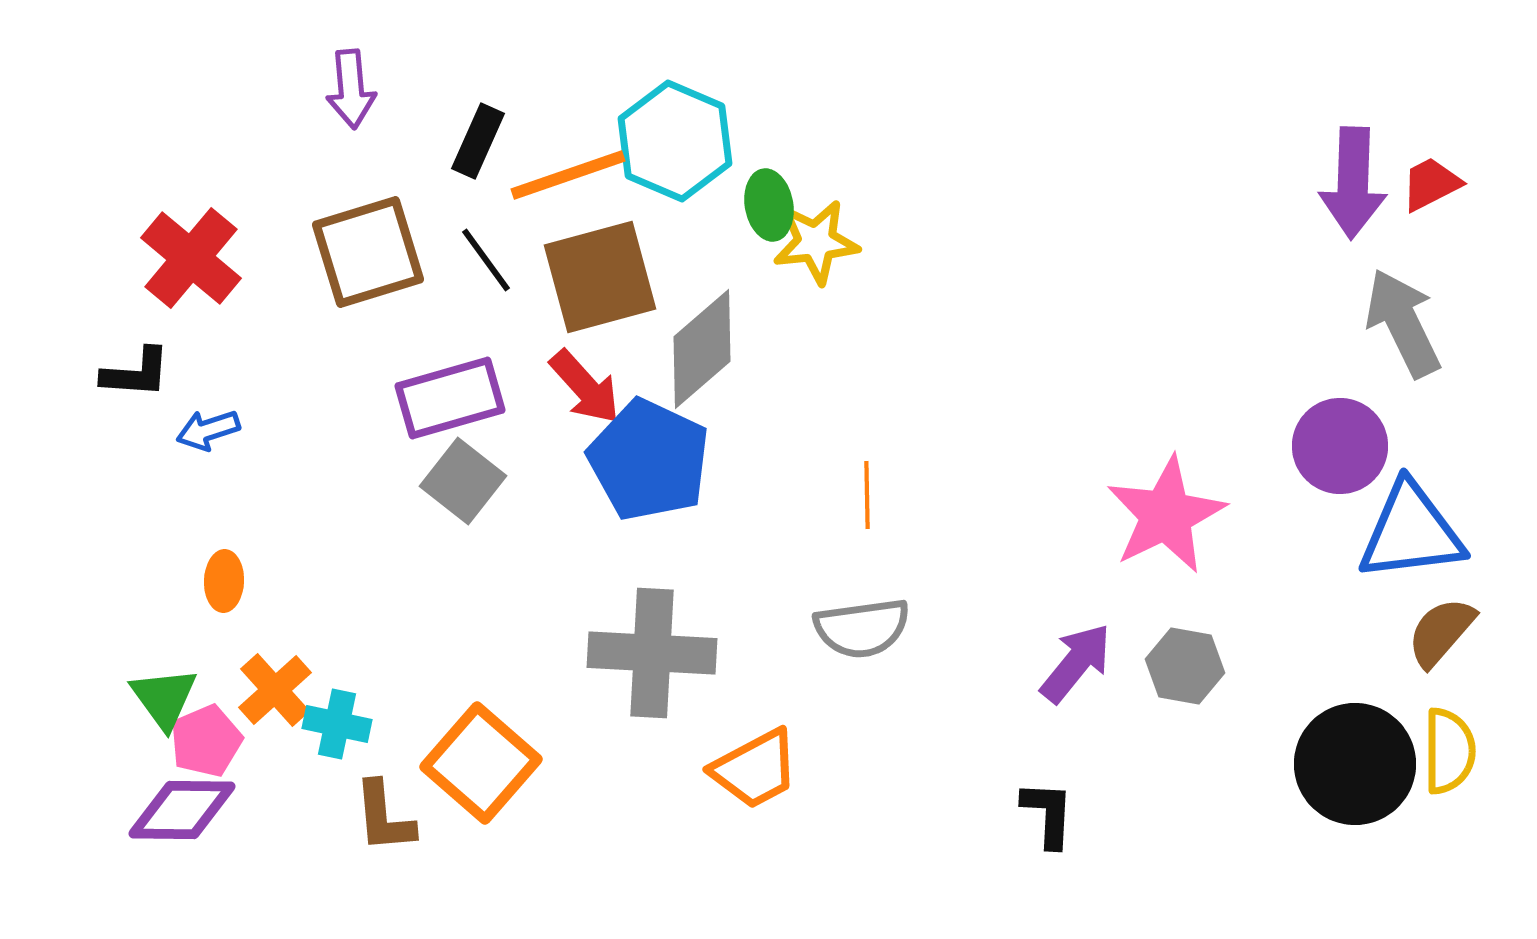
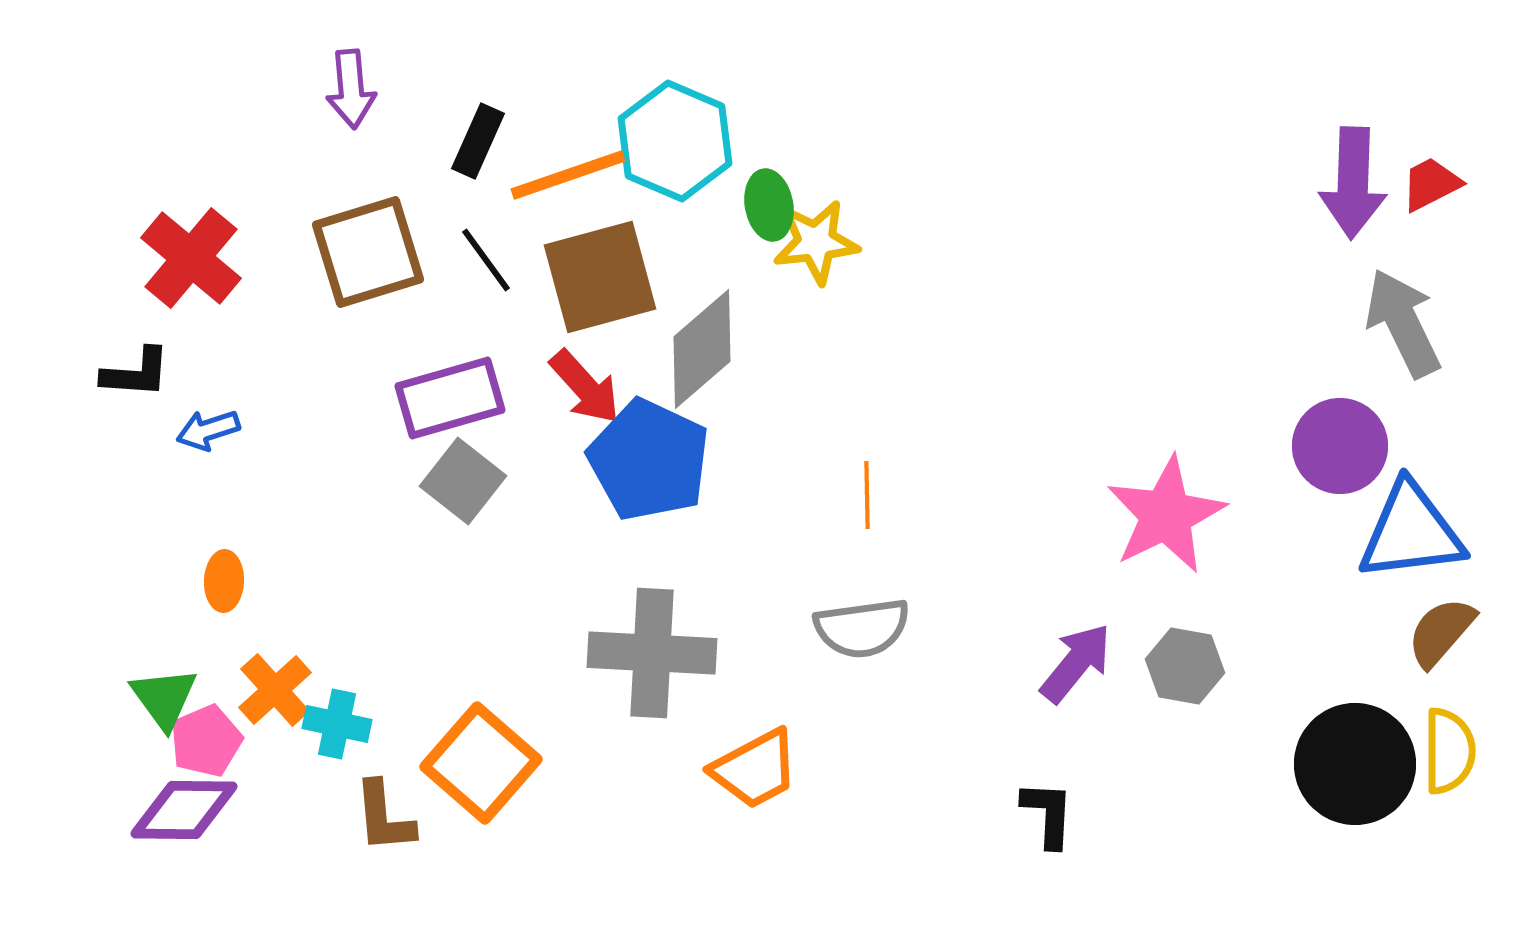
purple diamond at (182, 810): moved 2 px right
